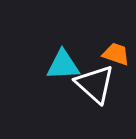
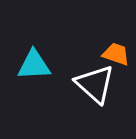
cyan triangle: moved 29 px left
